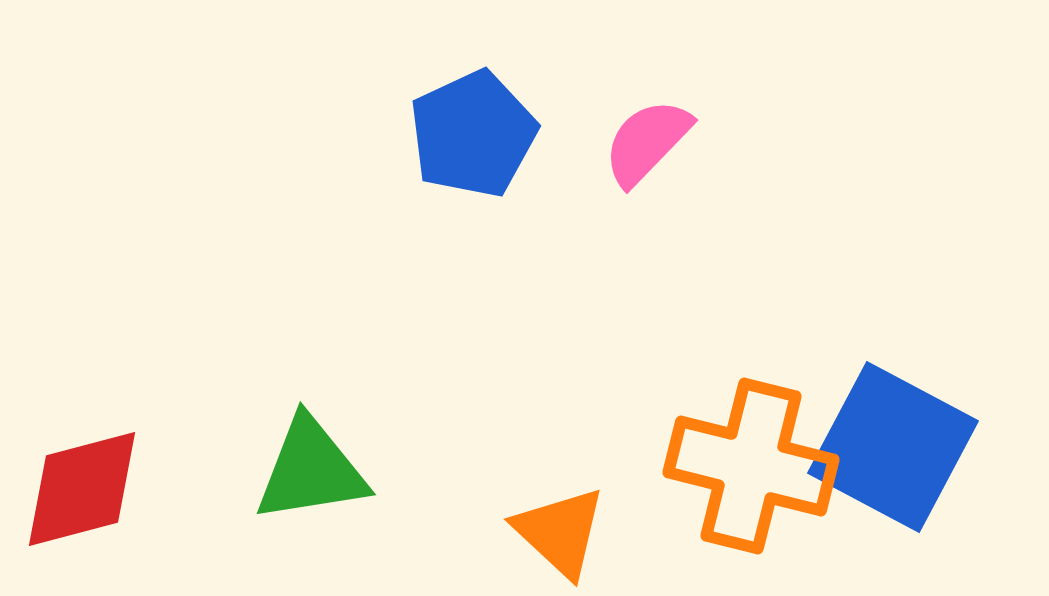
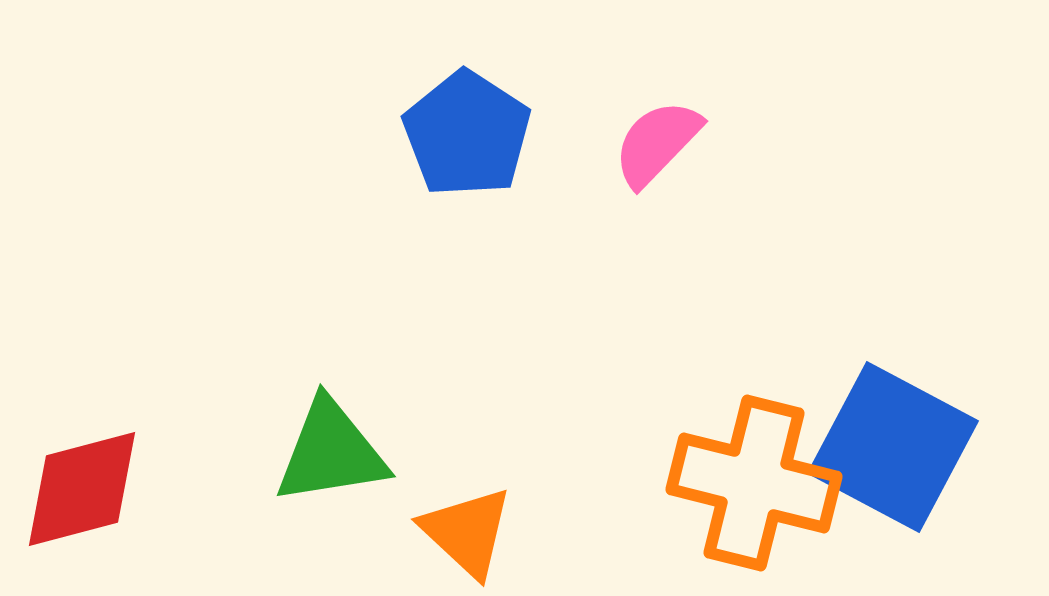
blue pentagon: moved 6 px left; rotated 14 degrees counterclockwise
pink semicircle: moved 10 px right, 1 px down
orange cross: moved 3 px right, 17 px down
green triangle: moved 20 px right, 18 px up
orange triangle: moved 93 px left
